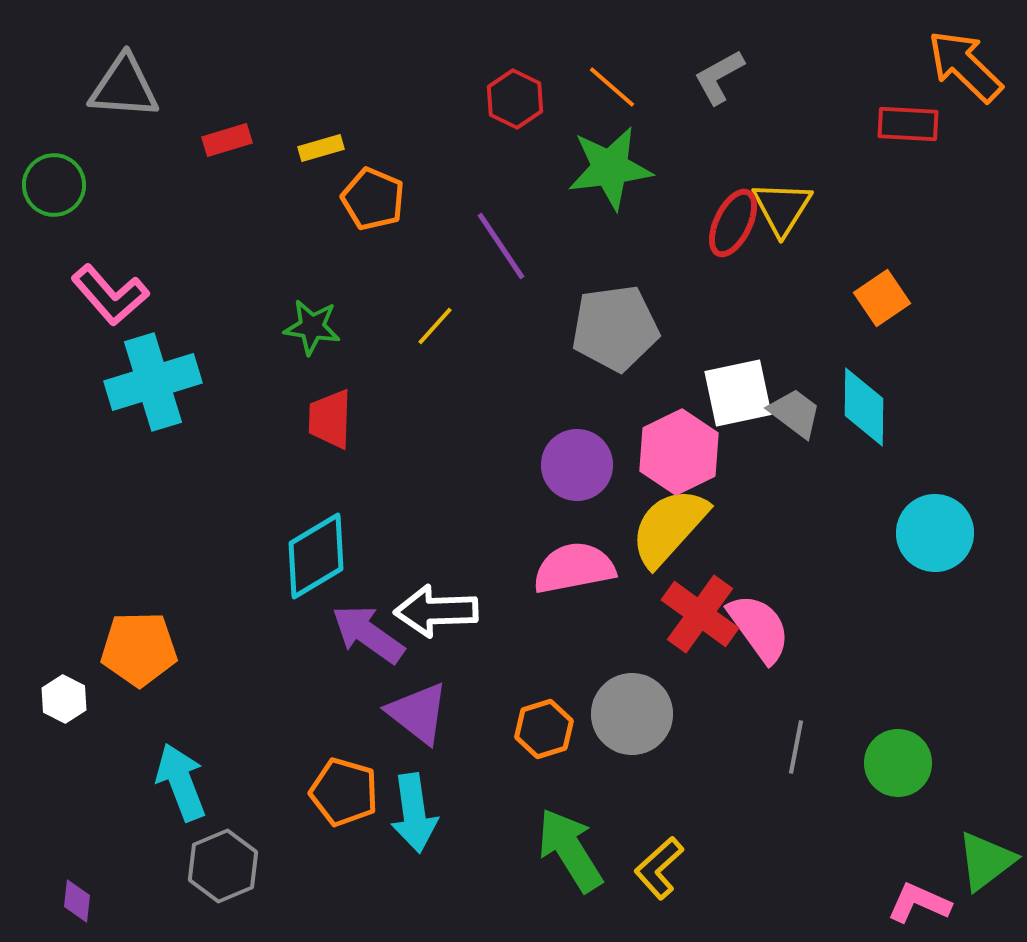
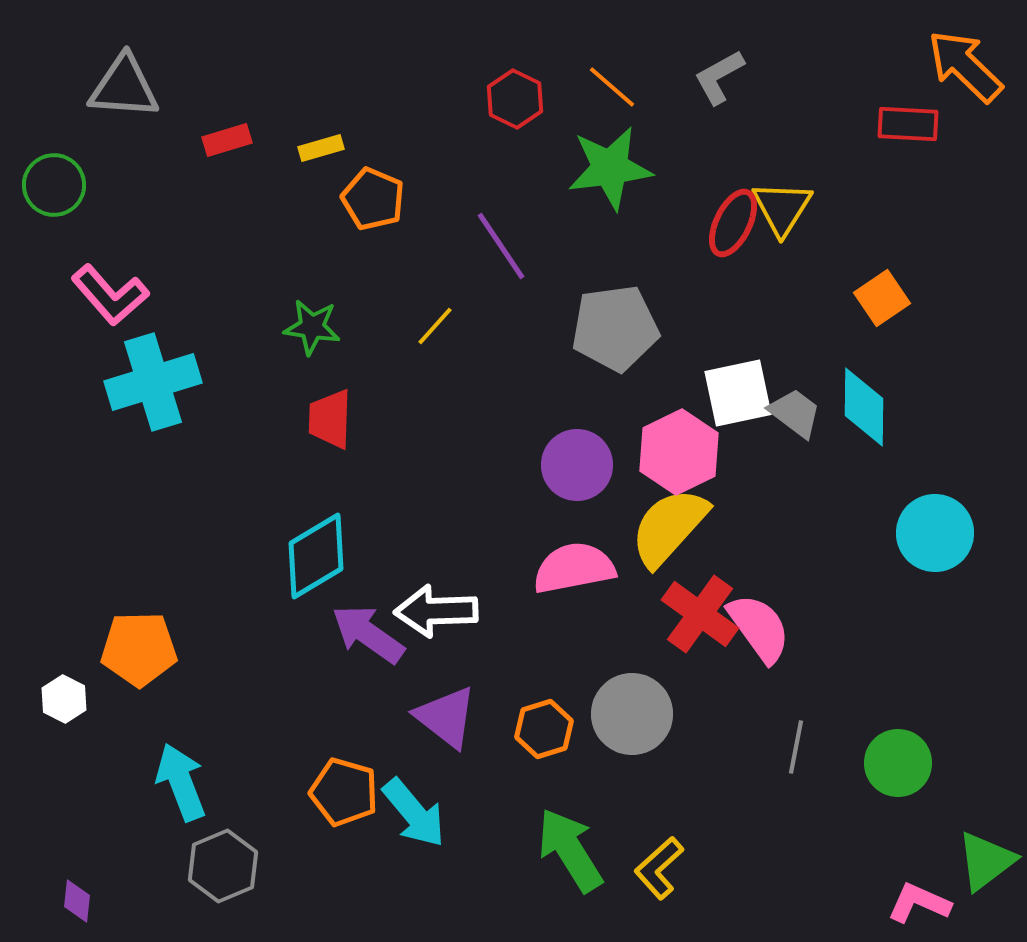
purple triangle at (418, 713): moved 28 px right, 4 px down
cyan arrow at (414, 813): rotated 32 degrees counterclockwise
